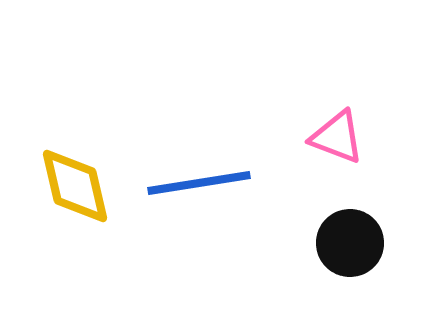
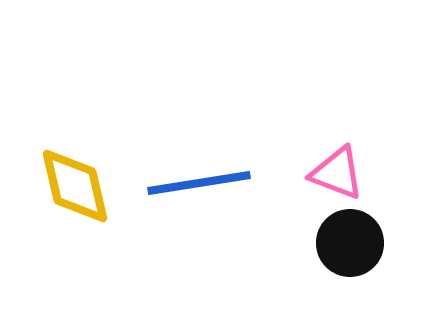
pink triangle: moved 36 px down
